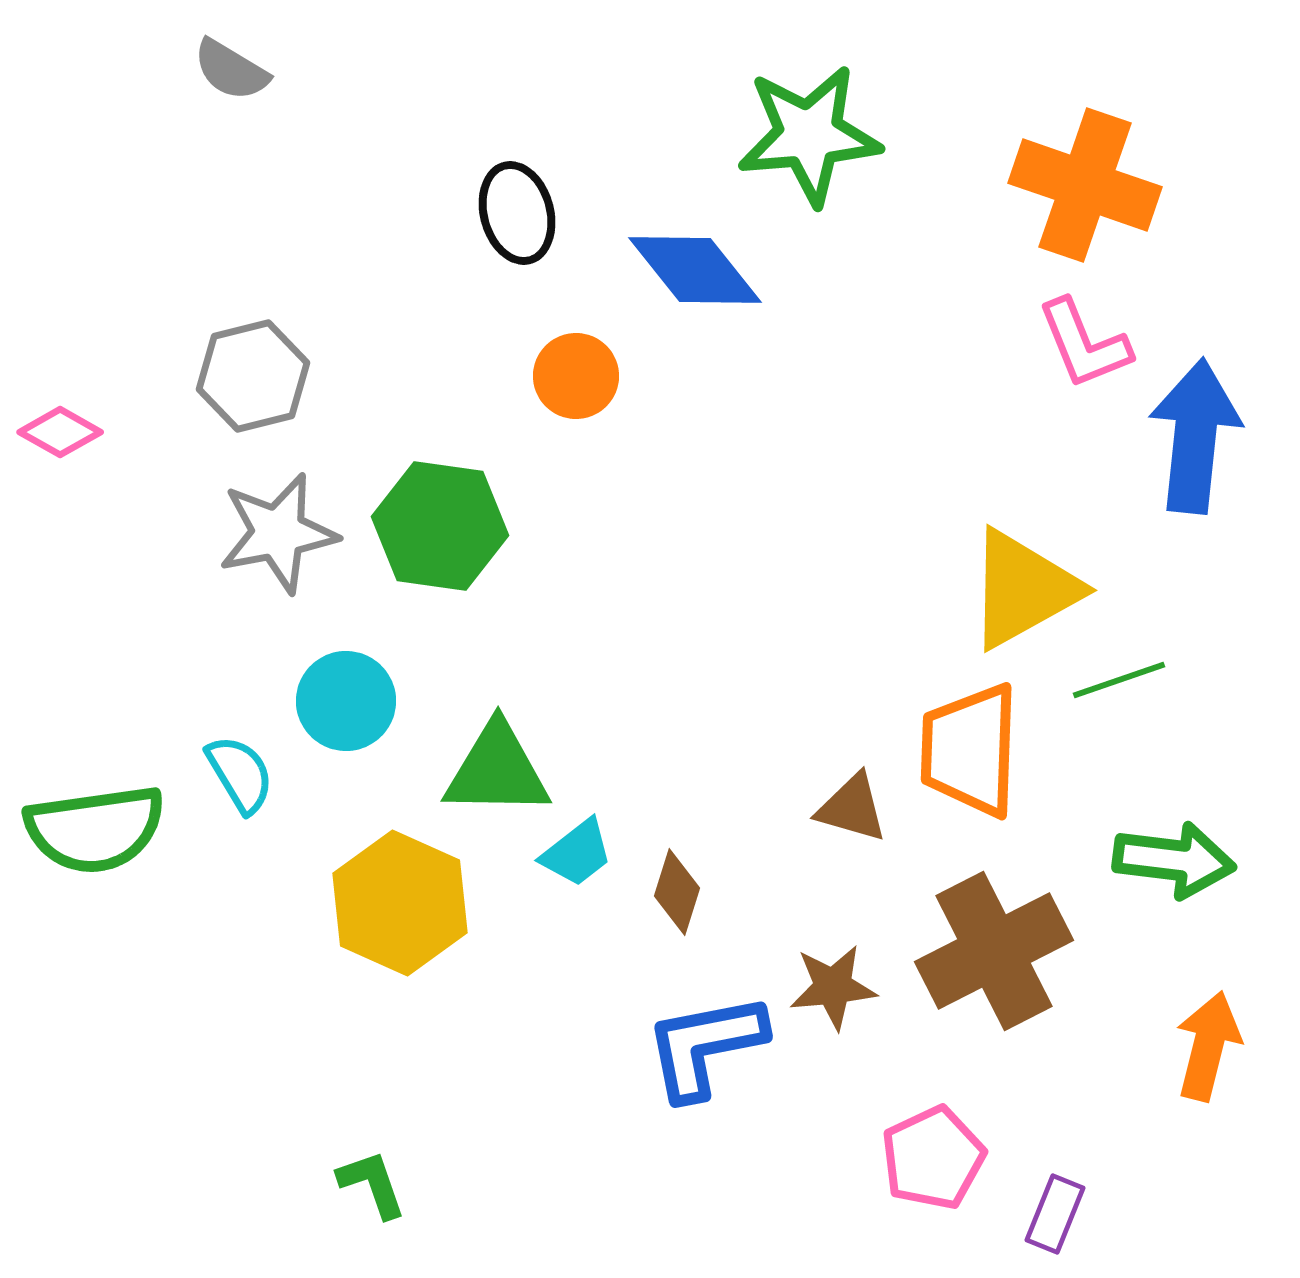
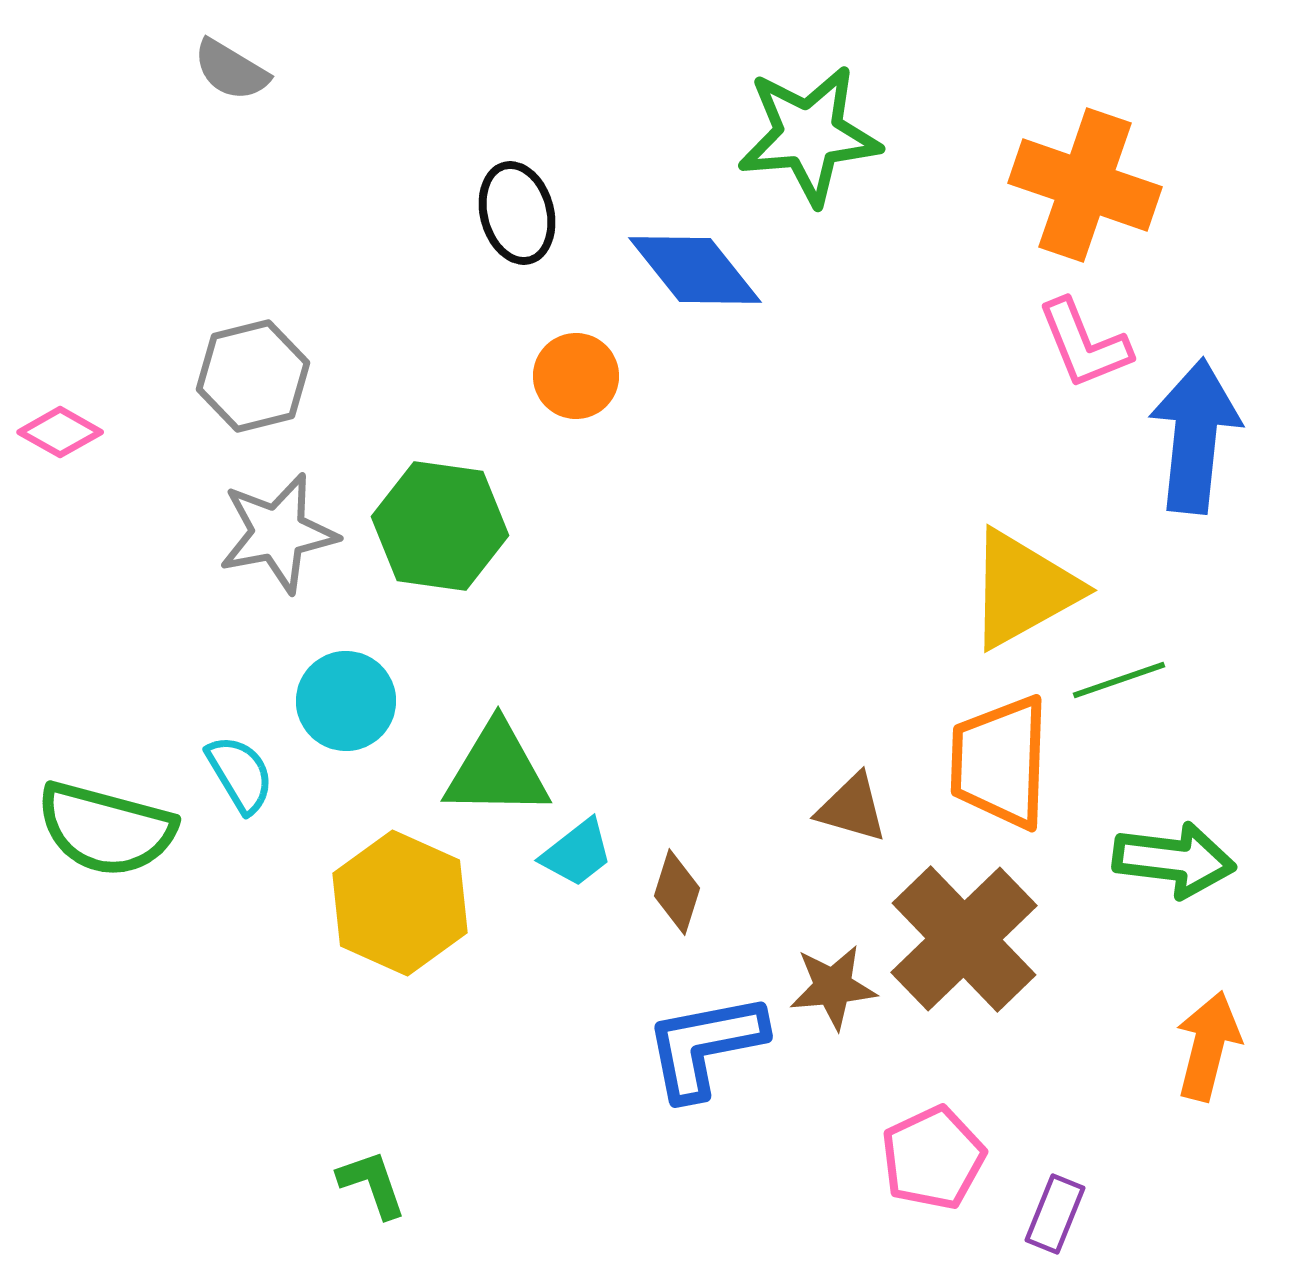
orange trapezoid: moved 30 px right, 12 px down
green semicircle: moved 11 px right; rotated 23 degrees clockwise
brown cross: moved 30 px left, 12 px up; rotated 17 degrees counterclockwise
